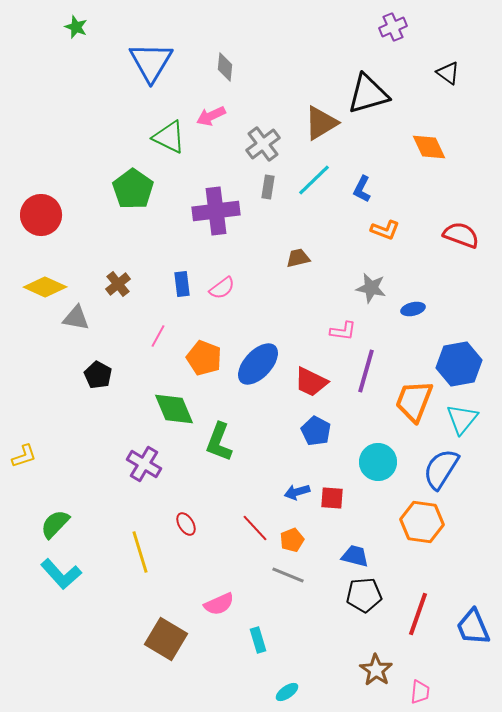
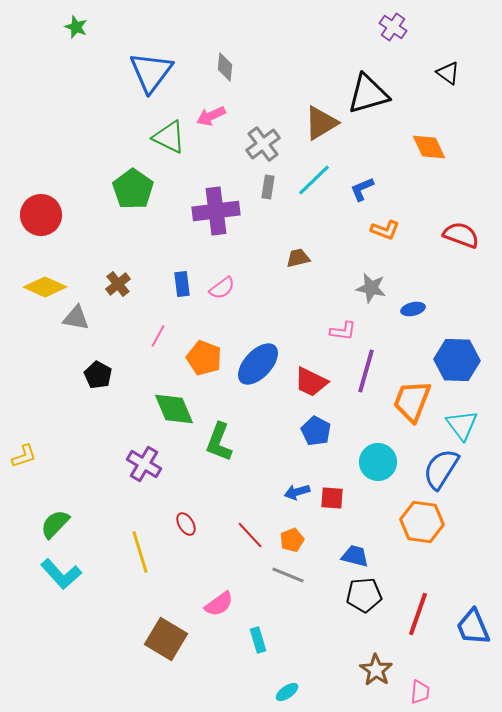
purple cross at (393, 27): rotated 32 degrees counterclockwise
blue triangle at (151, 62): moved 10 px down; rotated 6 degrees clockwise
blue L-shape at (362, 189): rotated 40 degrees clockwise
blue hexagon at (459, 364): moved 2 px left, 4 px up; rotated 12 degrees clockwise
orange trapezoid at (414, 401): moved 2 px left
cyan triangle at (462, 419): moved 6 px down; rotated 16 degrees counterclockwise
red line at (255, 528): moved 5 px left, 7 px down
pink semicircle at (219, 604): rotated 12 degrees counterclockwise
